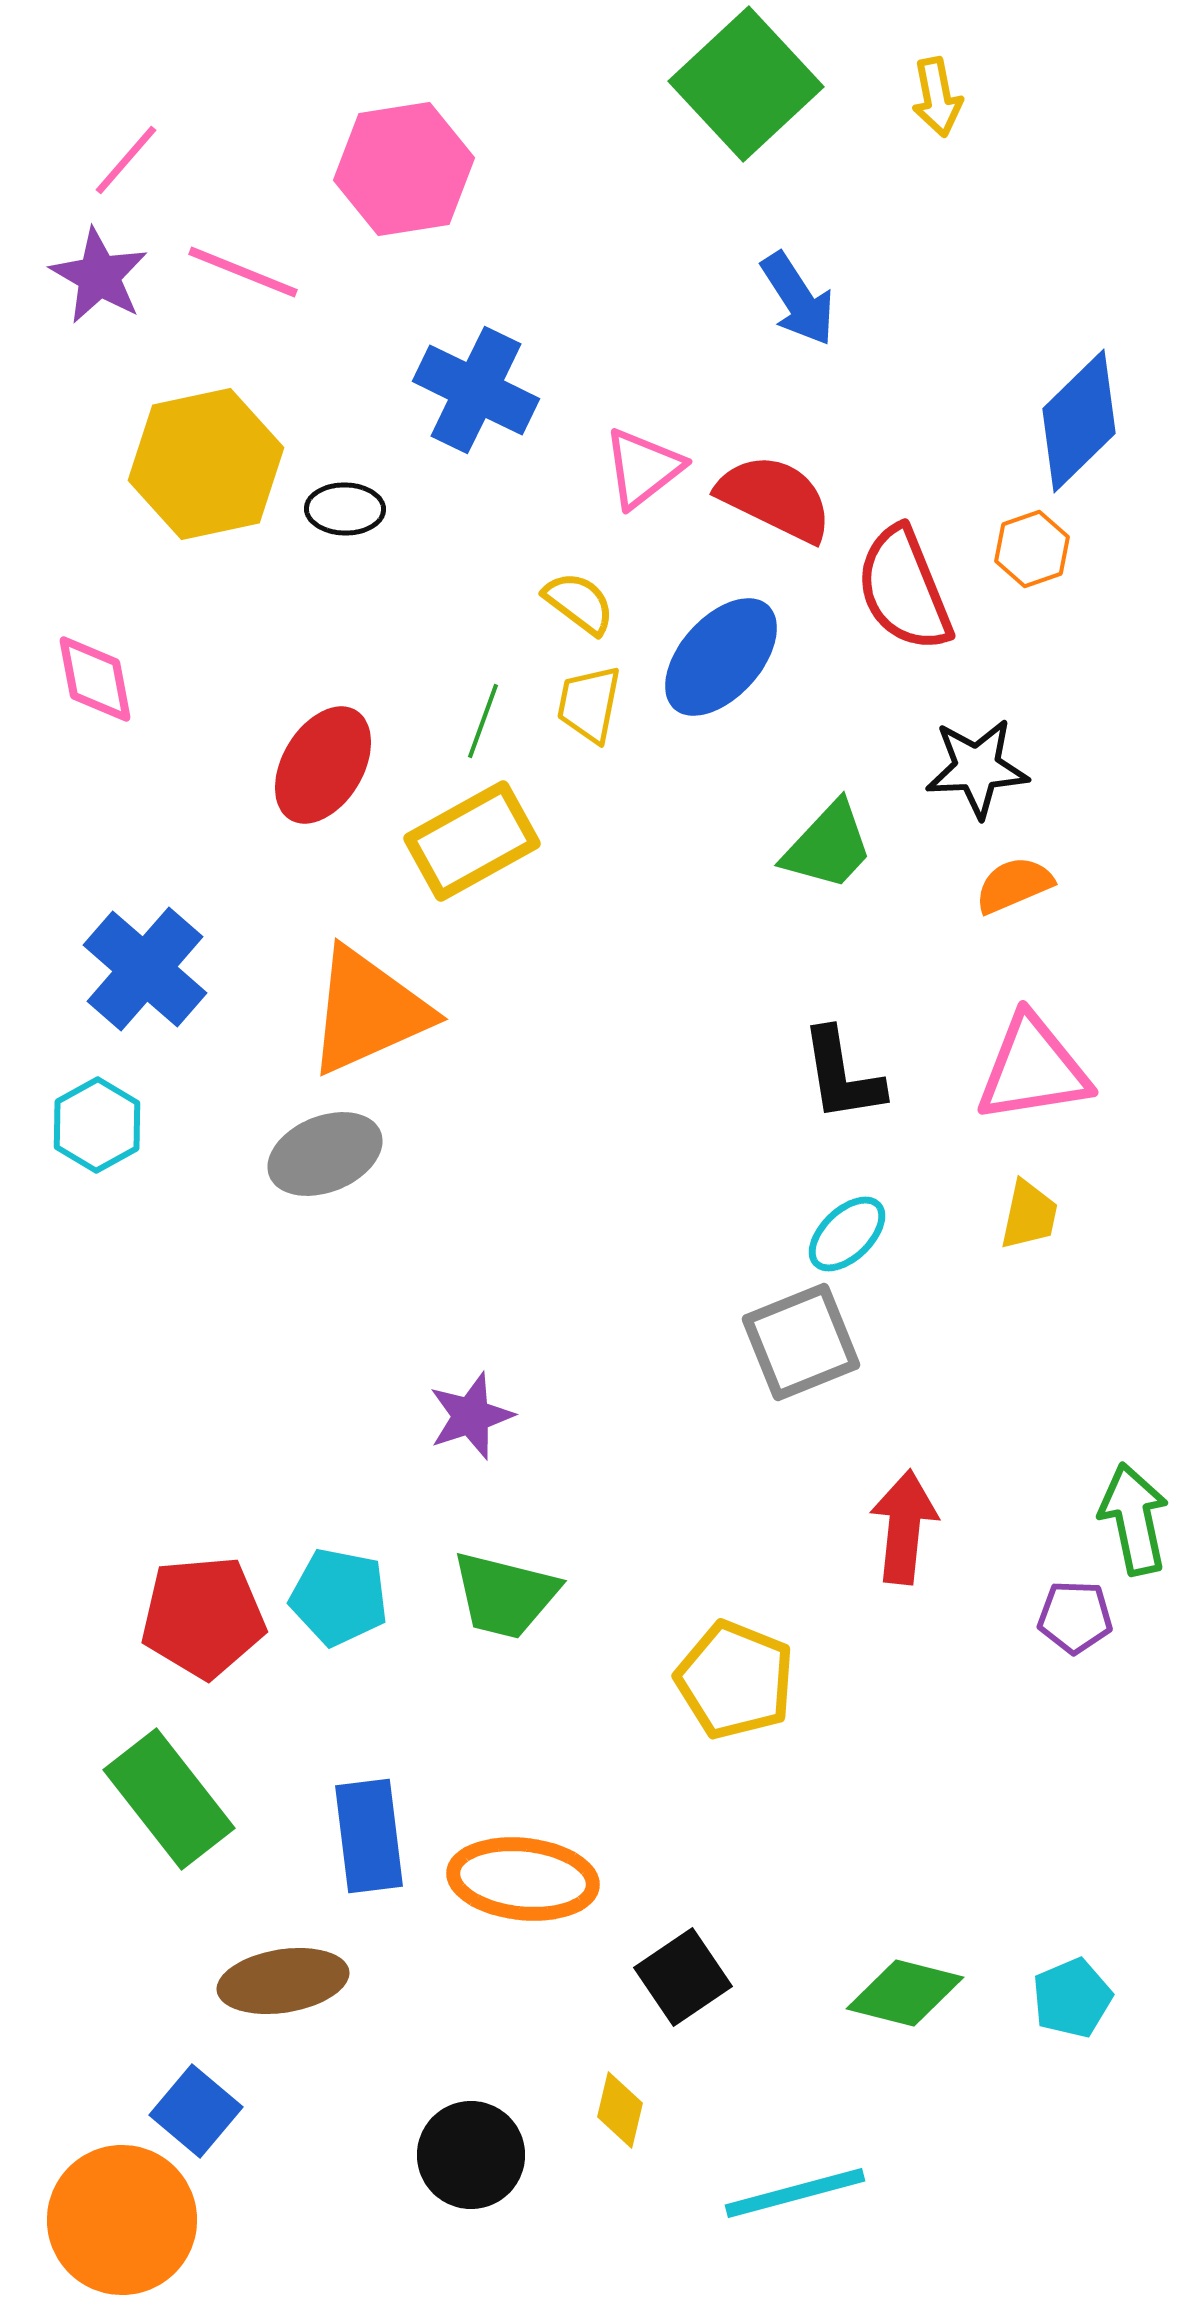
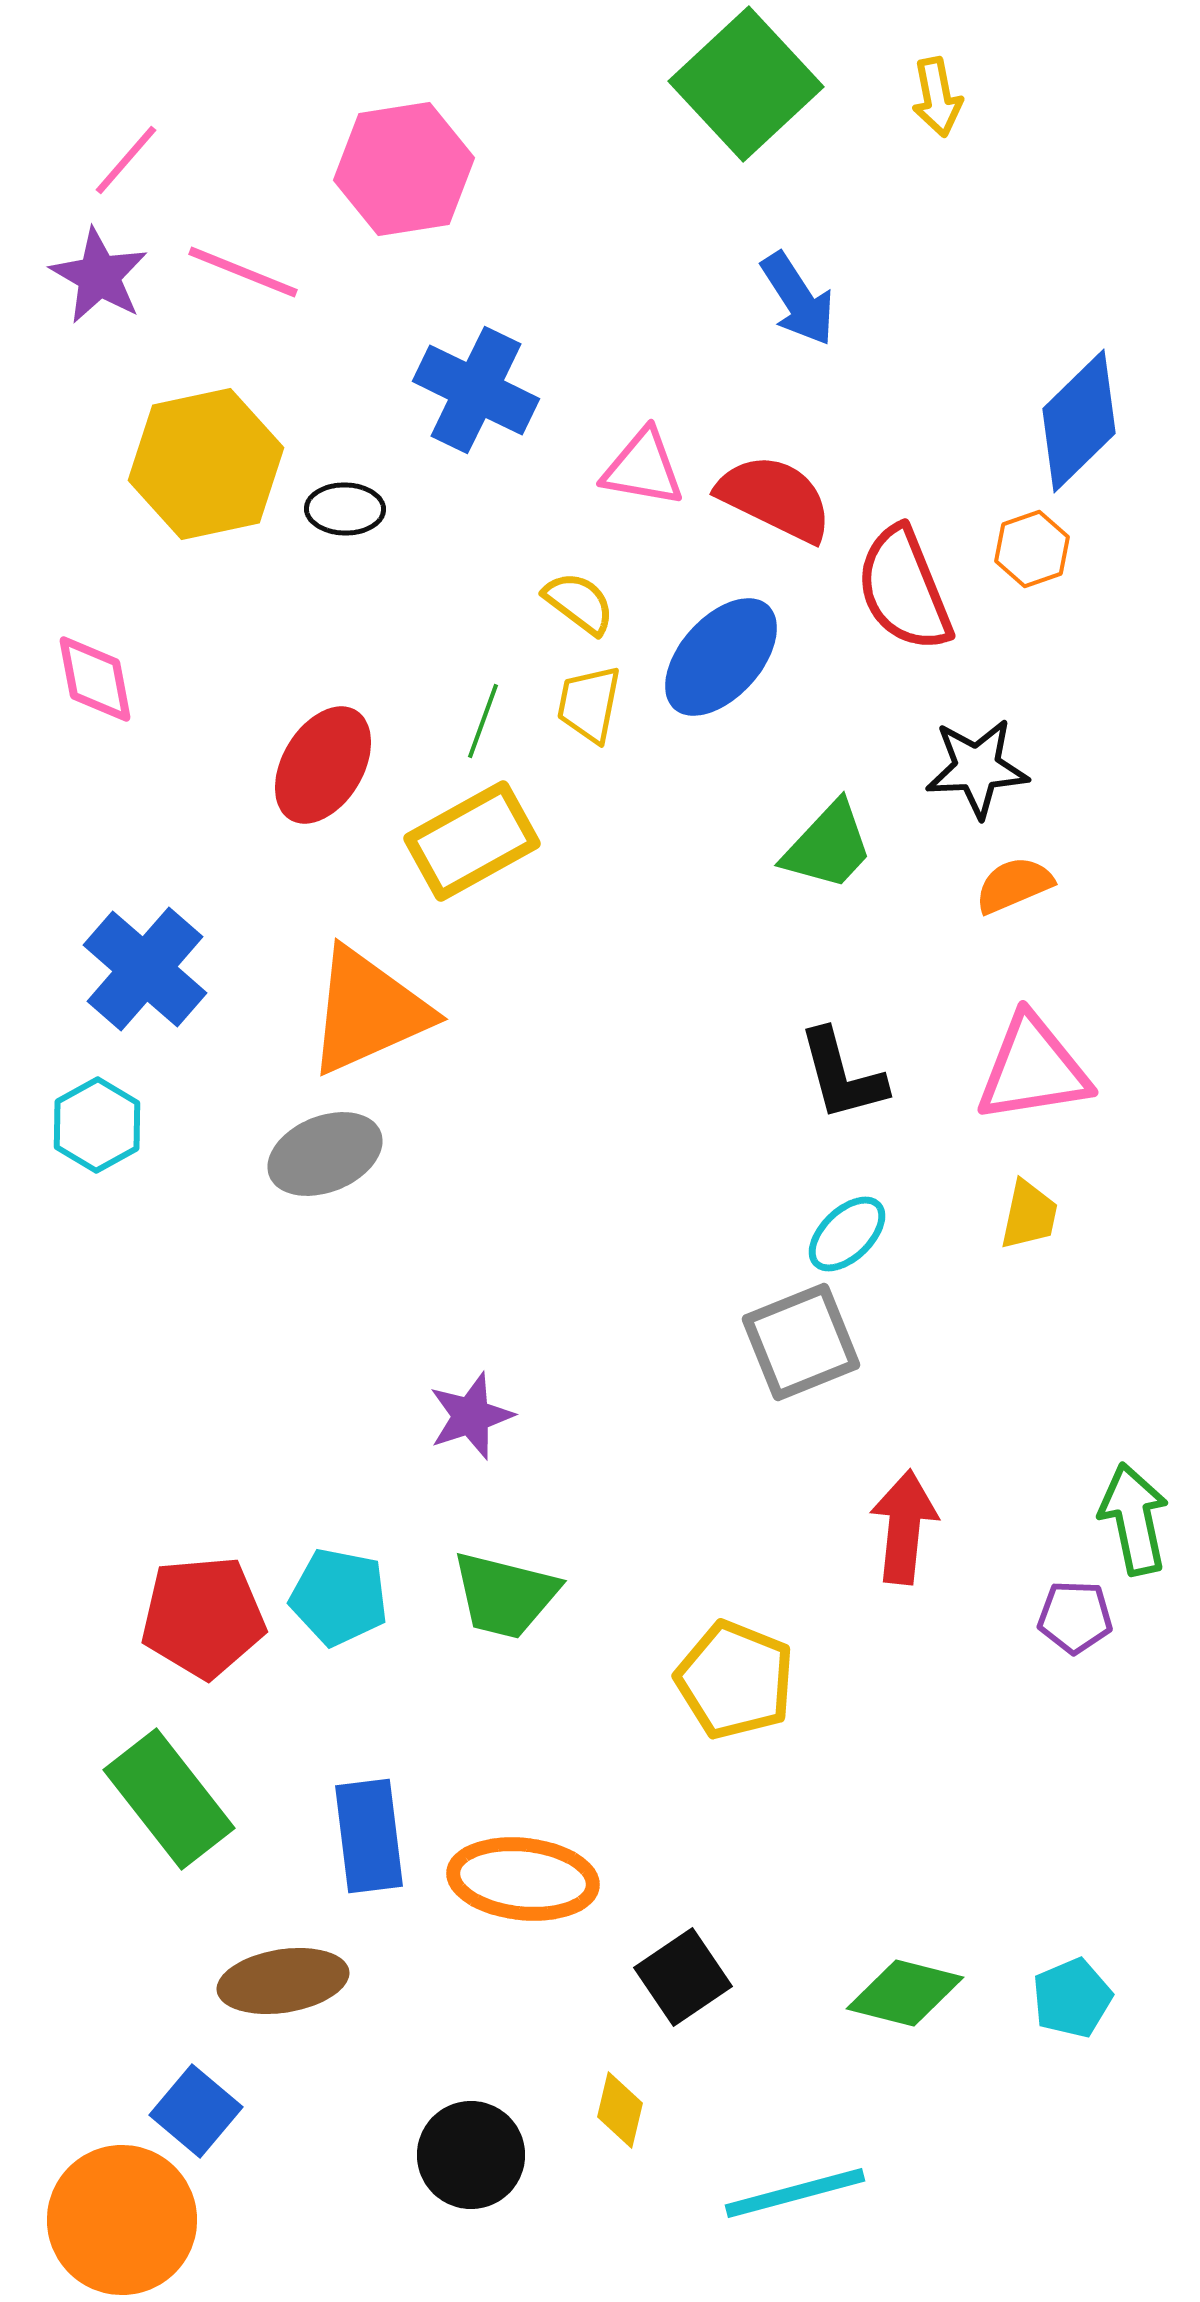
pink triangle at (643, 468): rotated 48 degrees clockwise
black L-shape at (842, 1075): rotated 6 degrees counterclockwise
